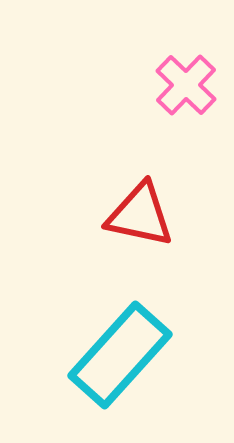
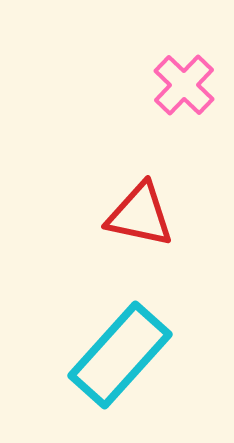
pink cross: moved 2 px left
